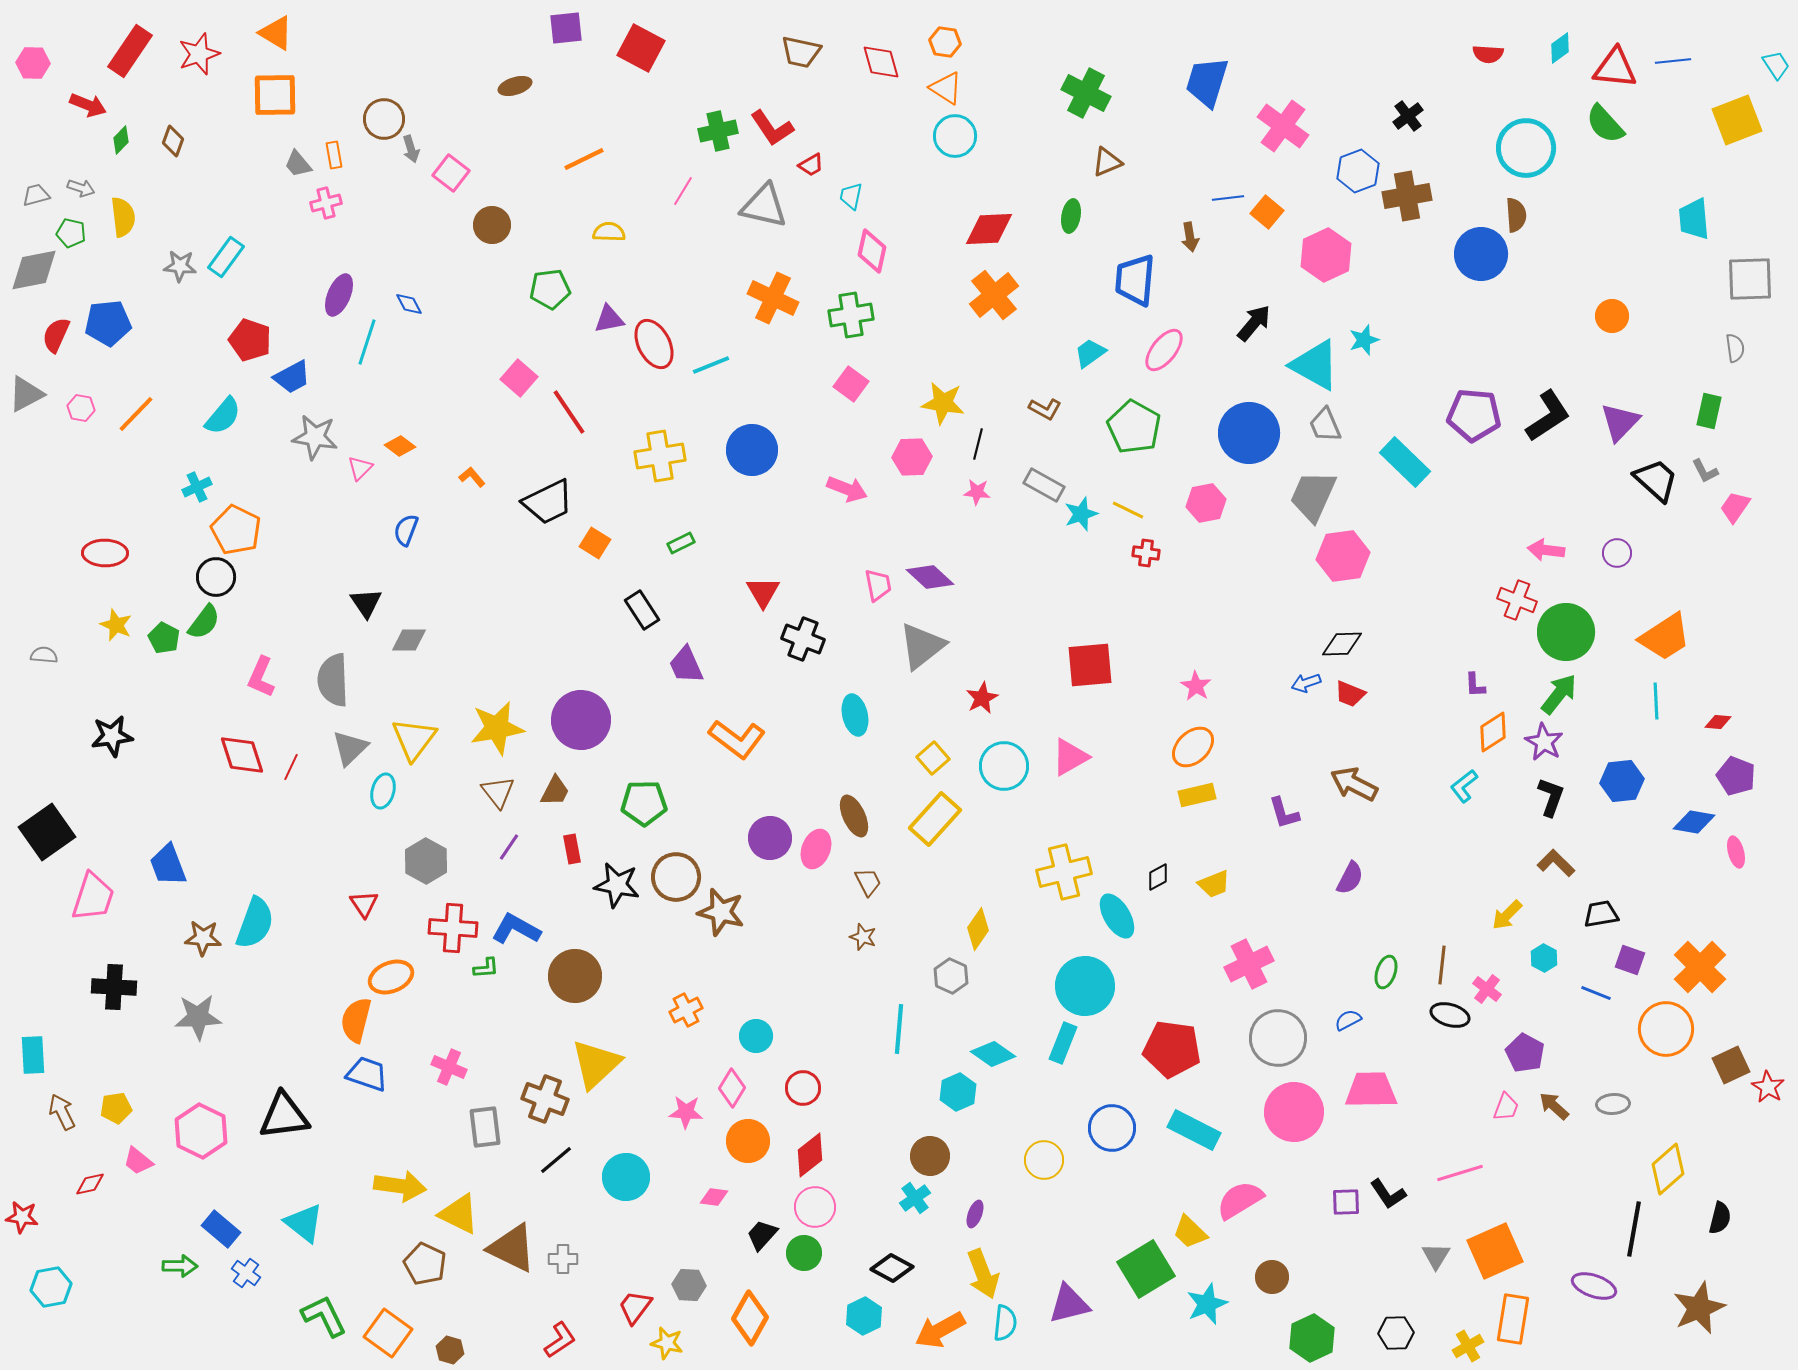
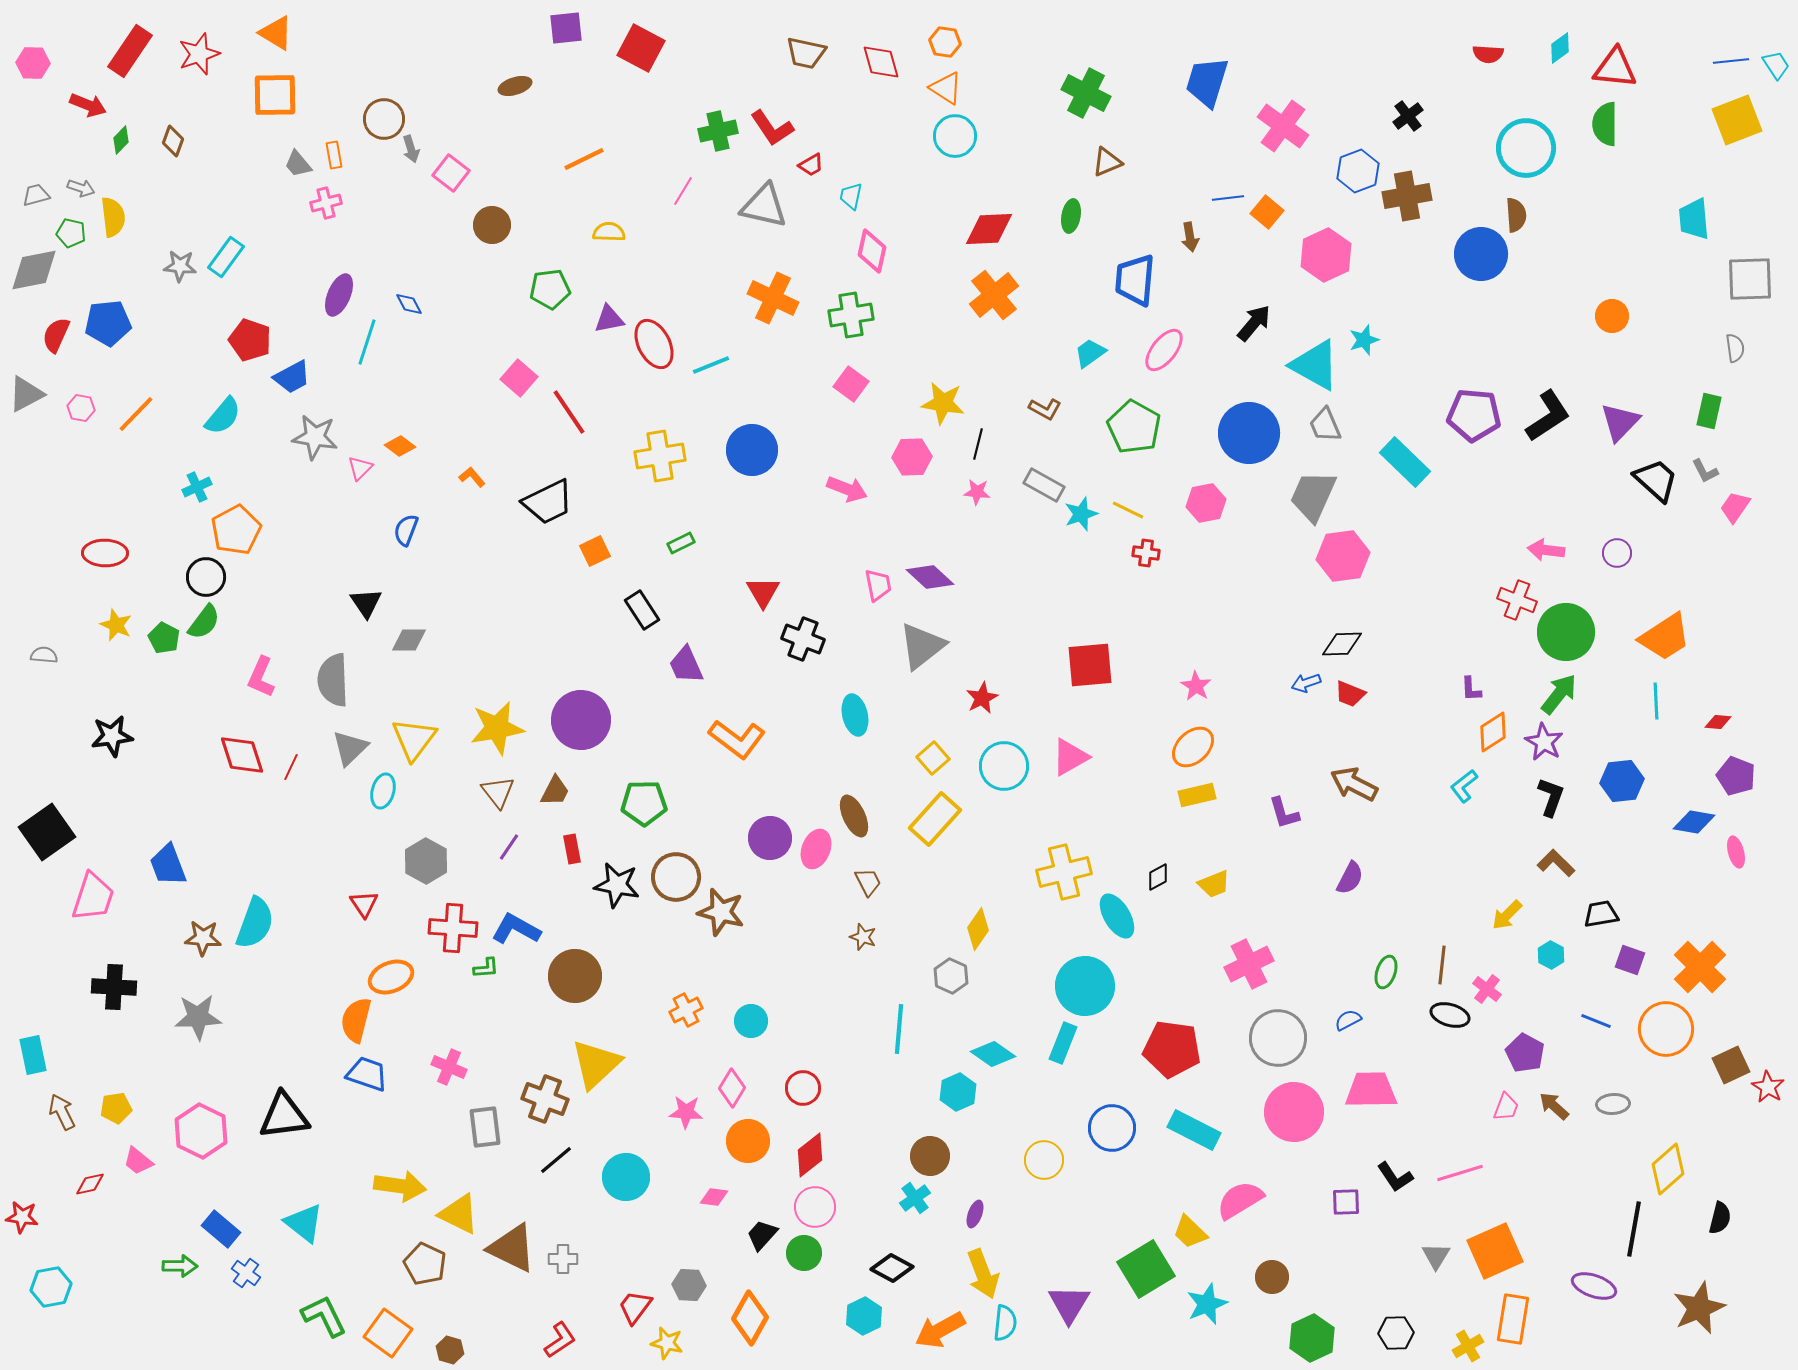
brown trapezoid at (801, 52): moved 5 px right, 1 px down
blue line at (1673, 61): moved 58 px right
green semicircle at (1605, 124): rotated 42 degrees clockwise
yellow semicircle at (123, 217): moved 10 px left
orange pentagon at (236, 530): rotated 18 degrees clockwise
orange square at (595, 543): moved 8 px down; rotated 32 degrees clockwise
black circle at (216, 577): moved 10 px left
purple L-shape at (1475, 685): moved 4 px left, 4 px down
cyan hexagon at (1544, 958): moved 7 px right, 3 px up
blue line at (1596, 993): moved 28 px down
cyan circle at (756, 1036): moved 5 px left, 15 px up
cyan rectangle at (33, 1055): rotated 9 degrees counterclockwise
black L-shape at (1388, 1194): moved 7 px right, 17 px up
purple triangle at (1069, 1304): rotated 45 degrees counterclockwise
